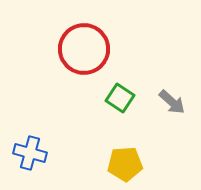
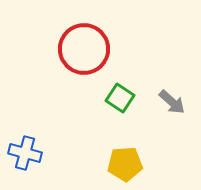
blue cross: moved 5 px left
